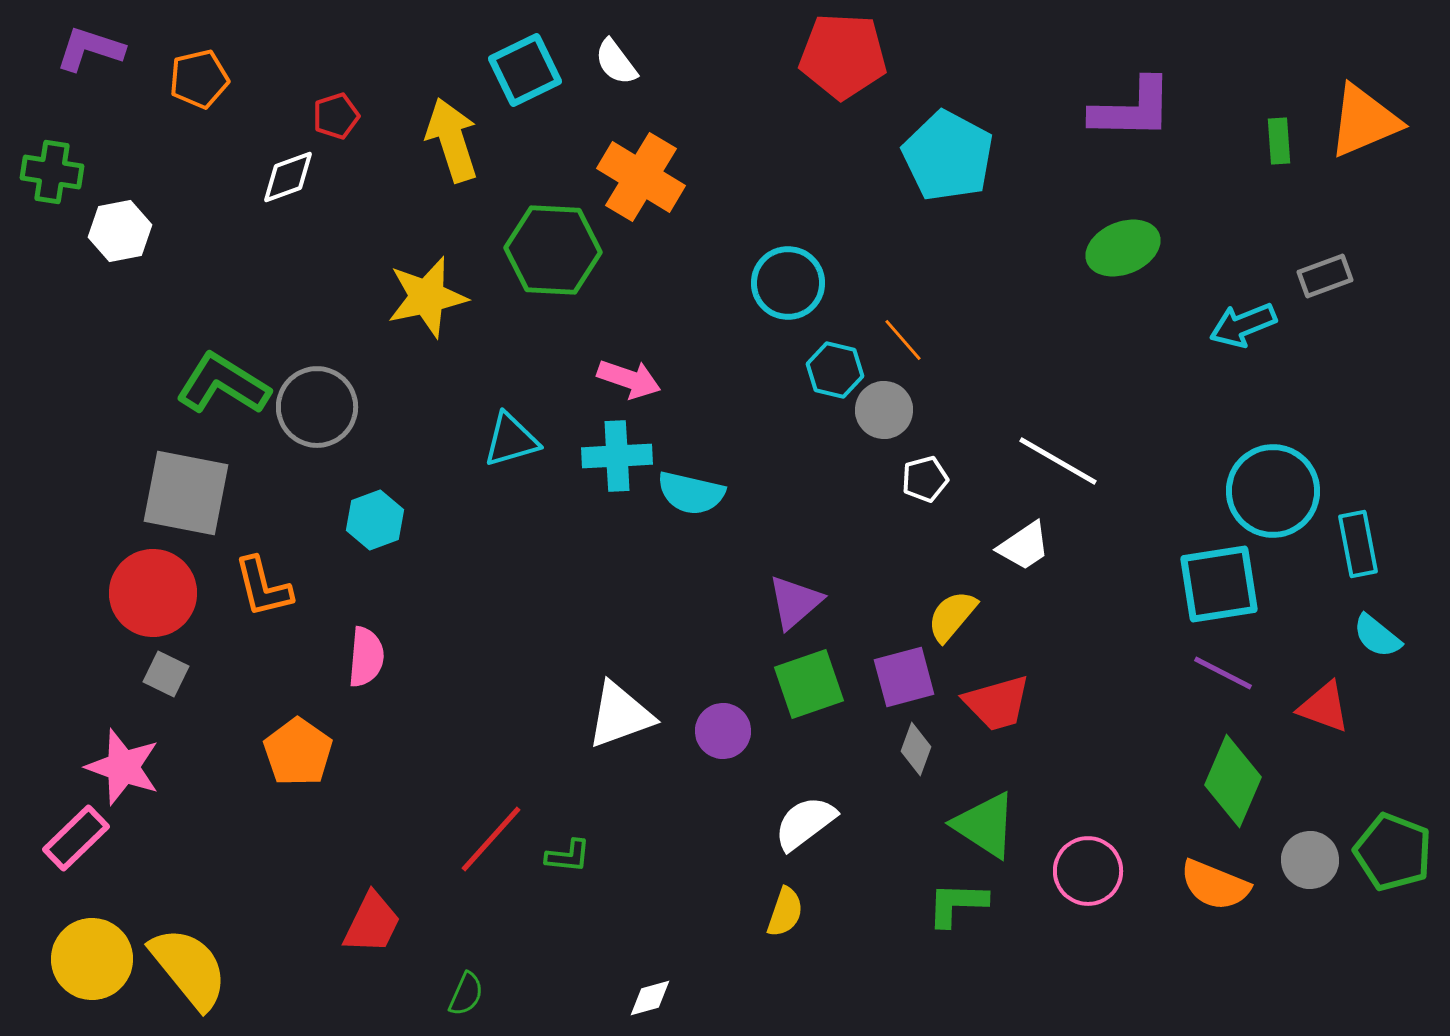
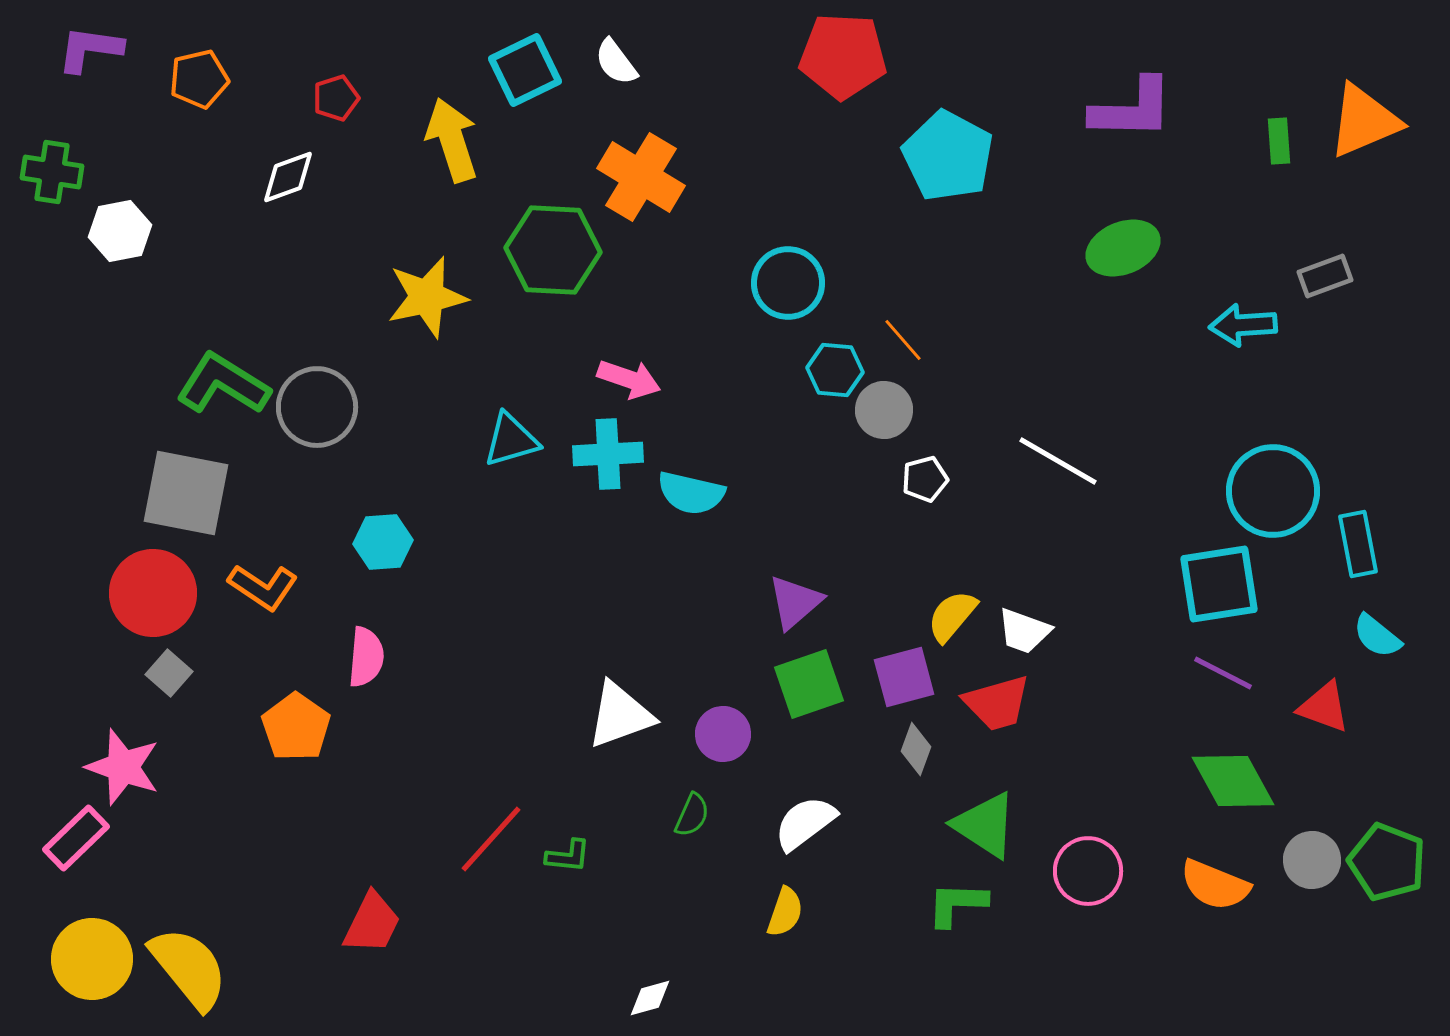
purple L-shape at (90, 49): rotated 10 degrees counterclockwise
red pentagon at (336, 116): moved 18 px up
cyan arrow at (1243, 325): rotated 18 degrees clockwise
cyan hexagon at (835, 370): rotated 8 degrees counterclockwise
cyan cross at (617, 456): moved 9 px left, 2 px up
cyan hexagon at (375, 520): moved 8 px right, 22 px down; rotated 16 degrees clockwise
white trapezoid at (1024, 546): moved 85 px down; rotated 54 degrees clockwise
orange L-shape at (263, 587): rotated 42 degrees counterclockwise
gray square at (166, 674): moved 3 px right, 1 px up; rotated 15 degrees clockwise
purple circle at (723, 731): moved 3 px down
orange pentagon at (298, 752): moved 2 px left, 25 px up
green diamond at (1233, 781): rotated 52 degrees counterclockwise
green pentagon at (1393, 852): moved 6 px left, 10 px down
gray circle at (1310, 860): moved 2 px right
green semicircle at (466, 994): moved 226 px right, 179 px up
